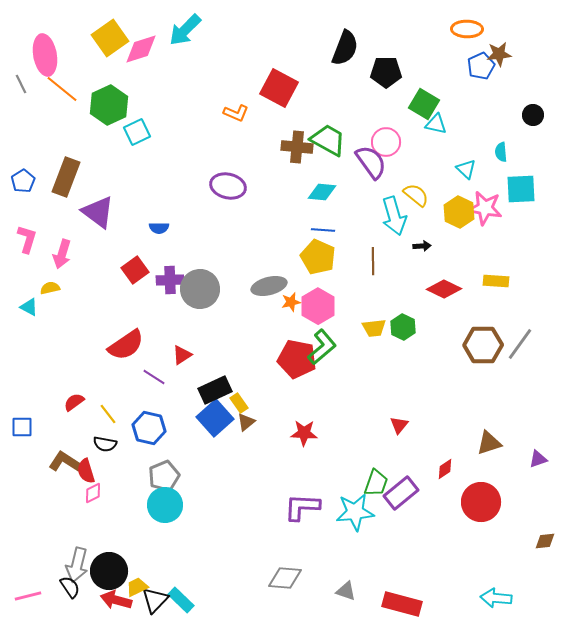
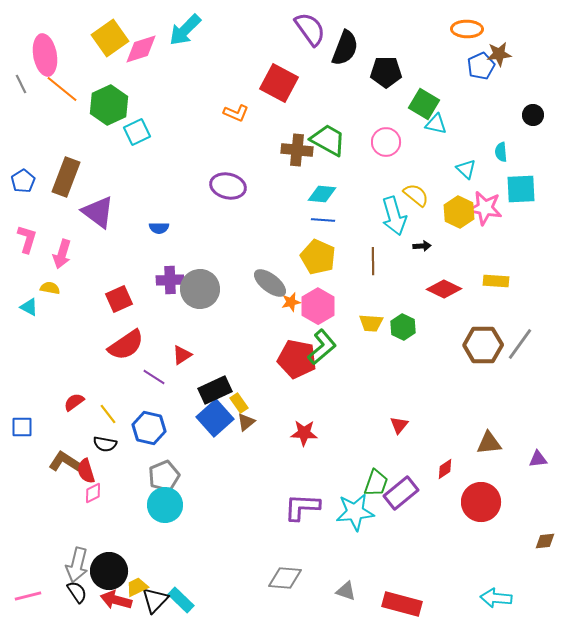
red square at (279, 88): moved 5 px up
brown cross at (297, 147): moved 3 px down
purple semicircle at (371, 162): moved 61 px left, 133 px up
cyan diamond at (322, 192): moved 2 px down
blue line at (323, 230): moved 10 px up
red square at (135, 270): moved 16 px left, 29 px down; rotated 12 degrees clockwise
gray ellipse at (269, 286): moved 1 px right, 3 px up; rotated 52 degrees clockwise
yellow semicircle at (50, 288): rotated 24 degrees clockwise
yellow trapezoid at (374, 328): moved 3 px left, 5 px up; rotated 10 degrees clockwise
brown triangle at (489, 443): rotated 12 degrees clockwise
purple triangle at (538, 459): rotated 12 degrees clockwise
black semicircle at (70, 587): moved 7 px right, 5 px down
